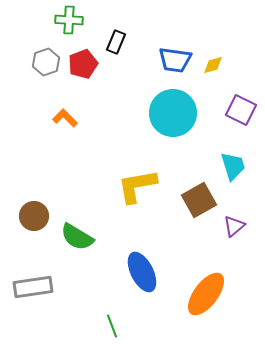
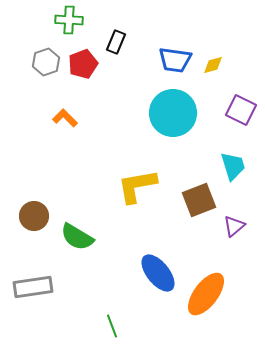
brown square: rotated 8 degrees clockwise
blue ellipse: moved 16 px right, 1 px down; rotated 12 degrees counterclockwise
